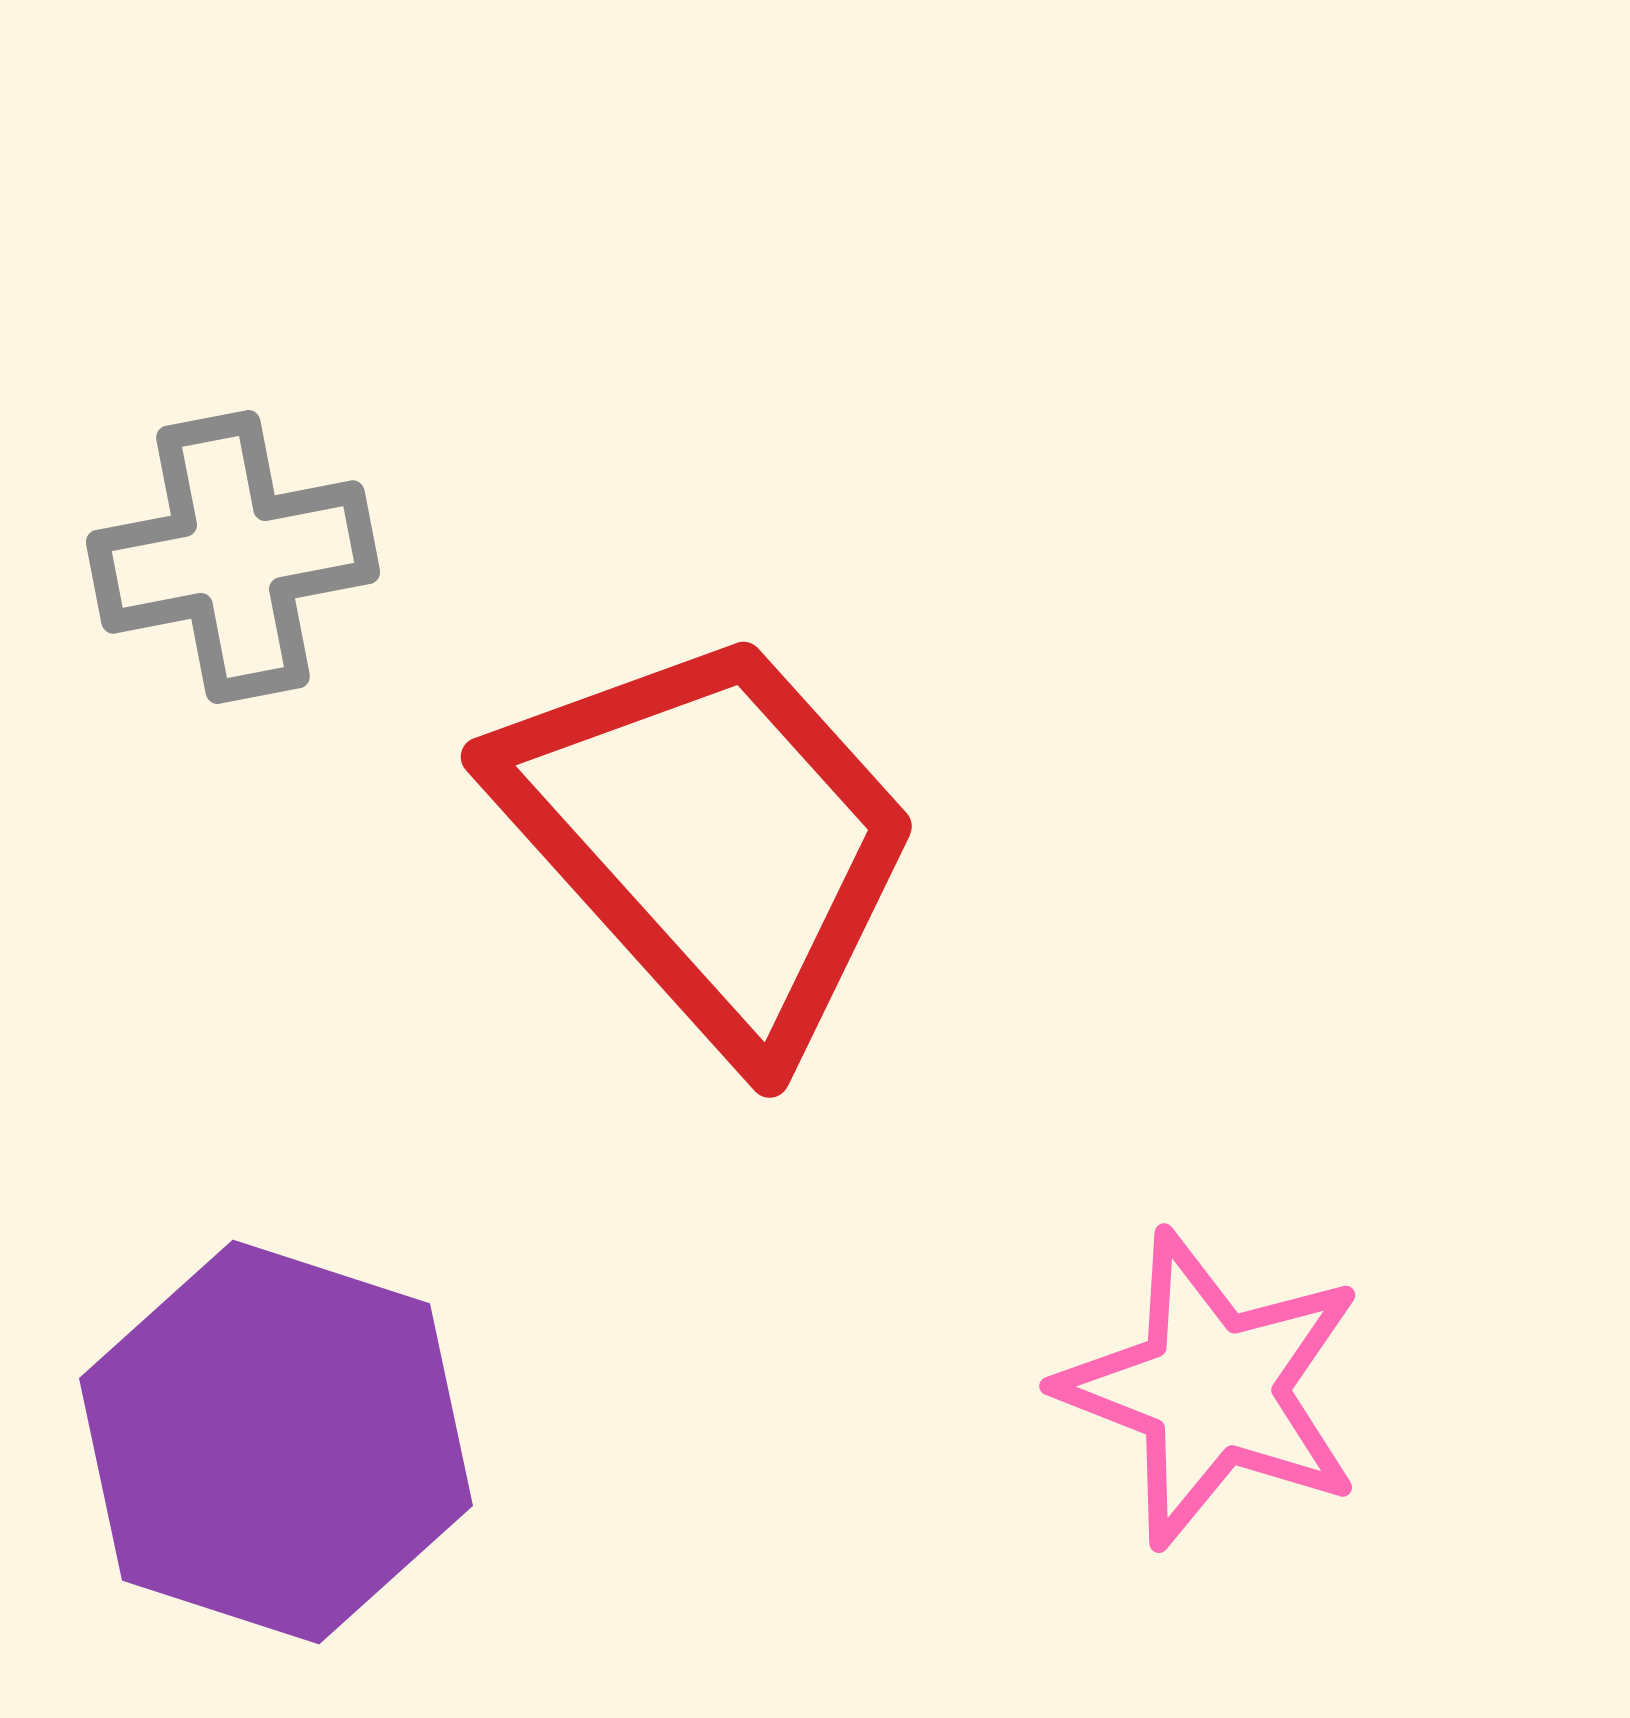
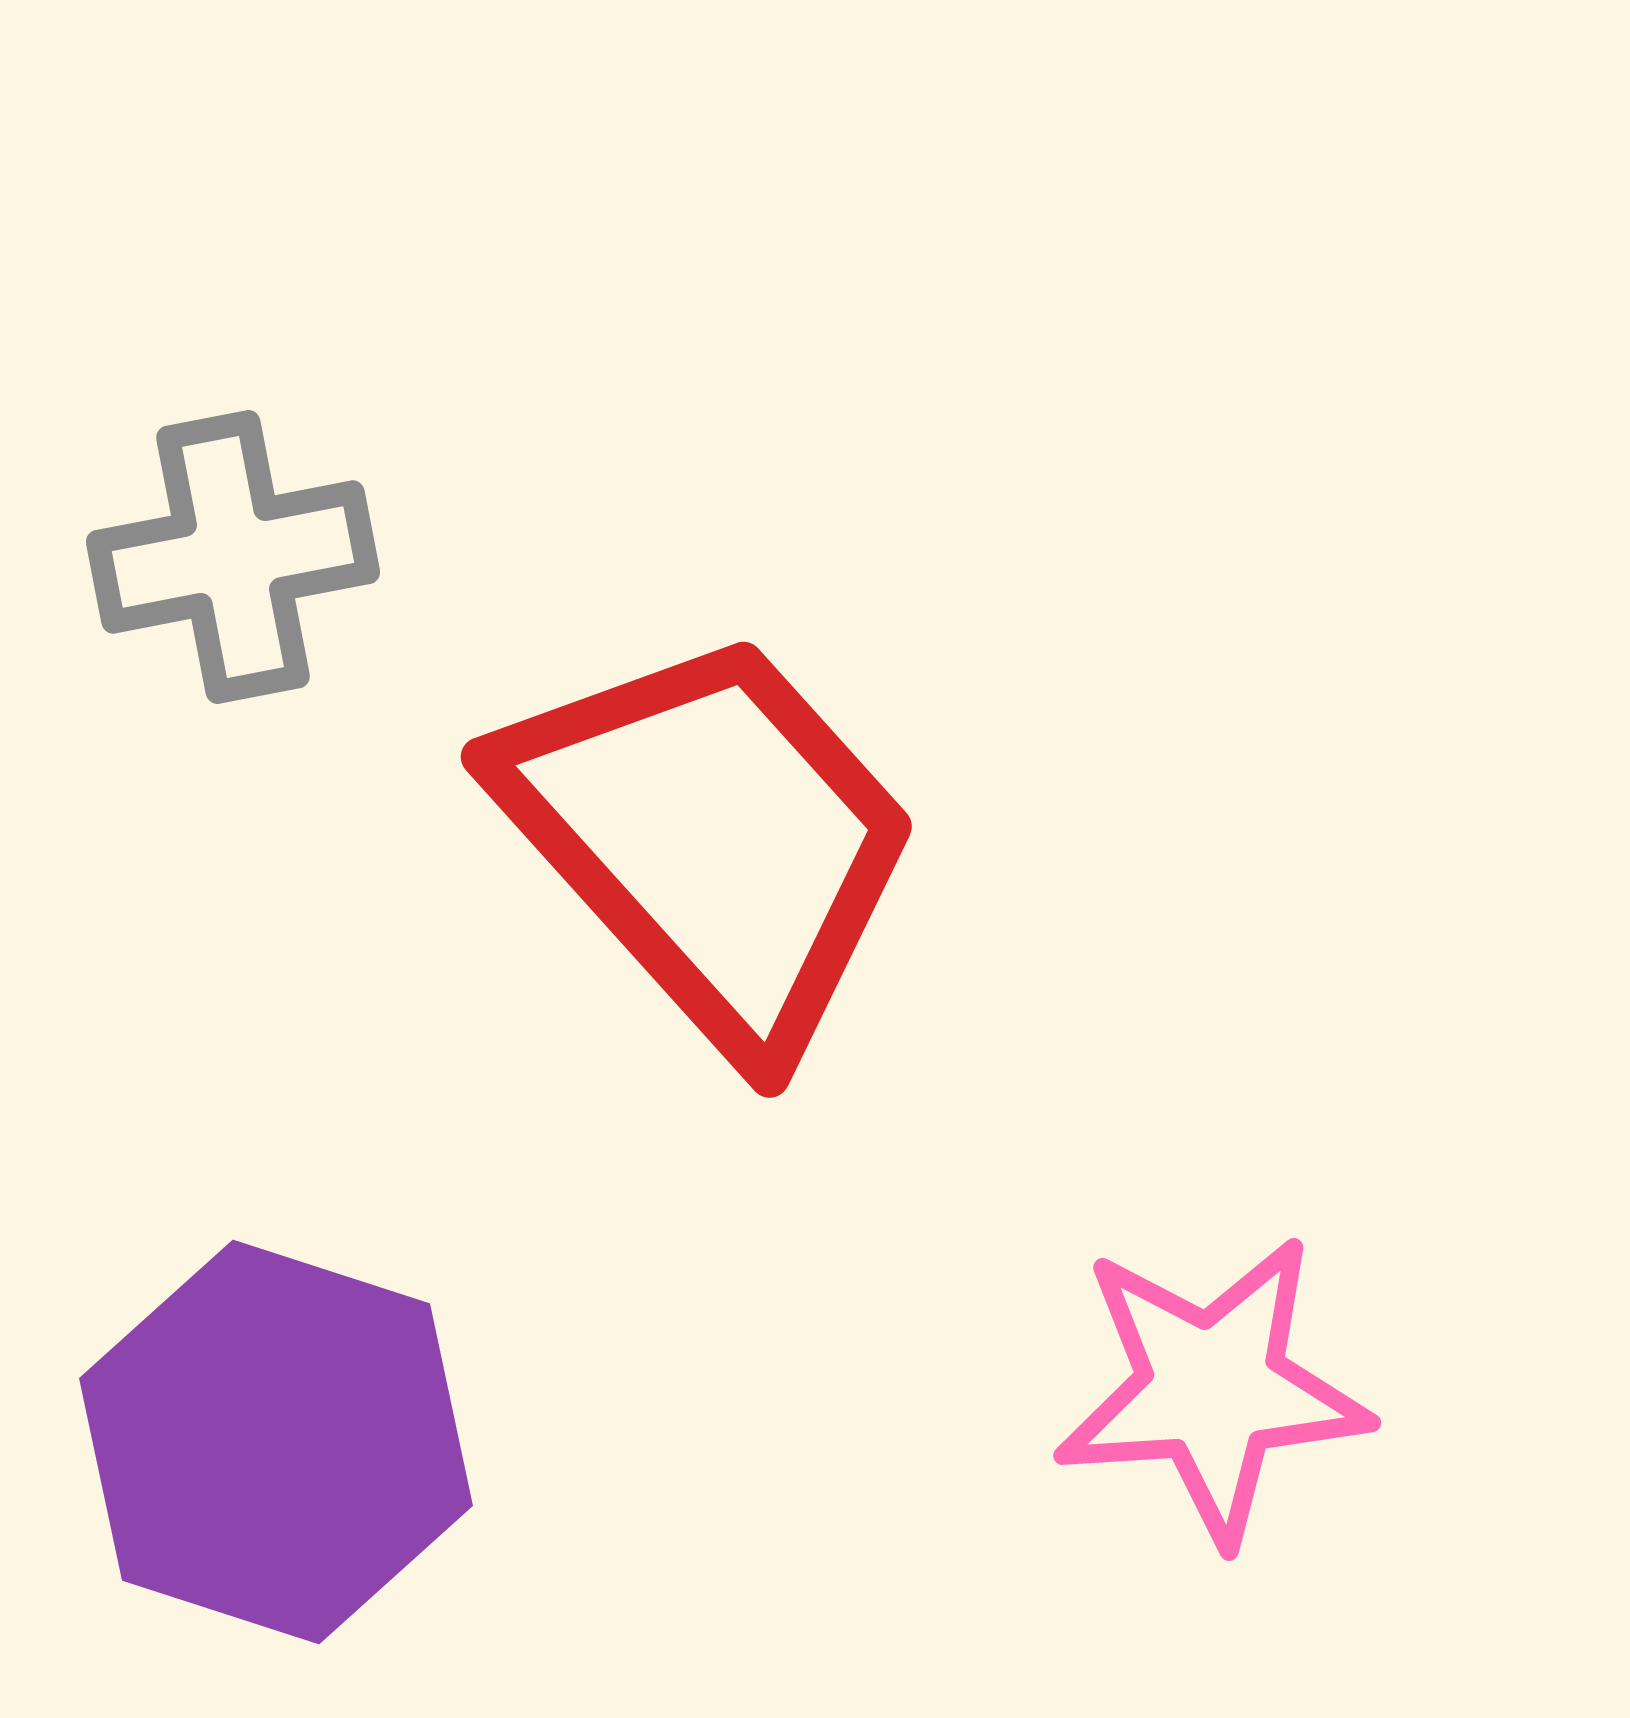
pink star: rotated 25 degrees counterclockwise
